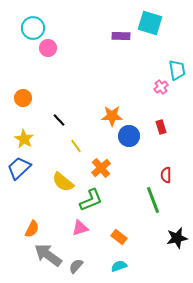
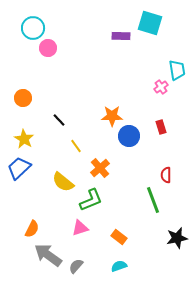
orange cross: moved 1 px left
